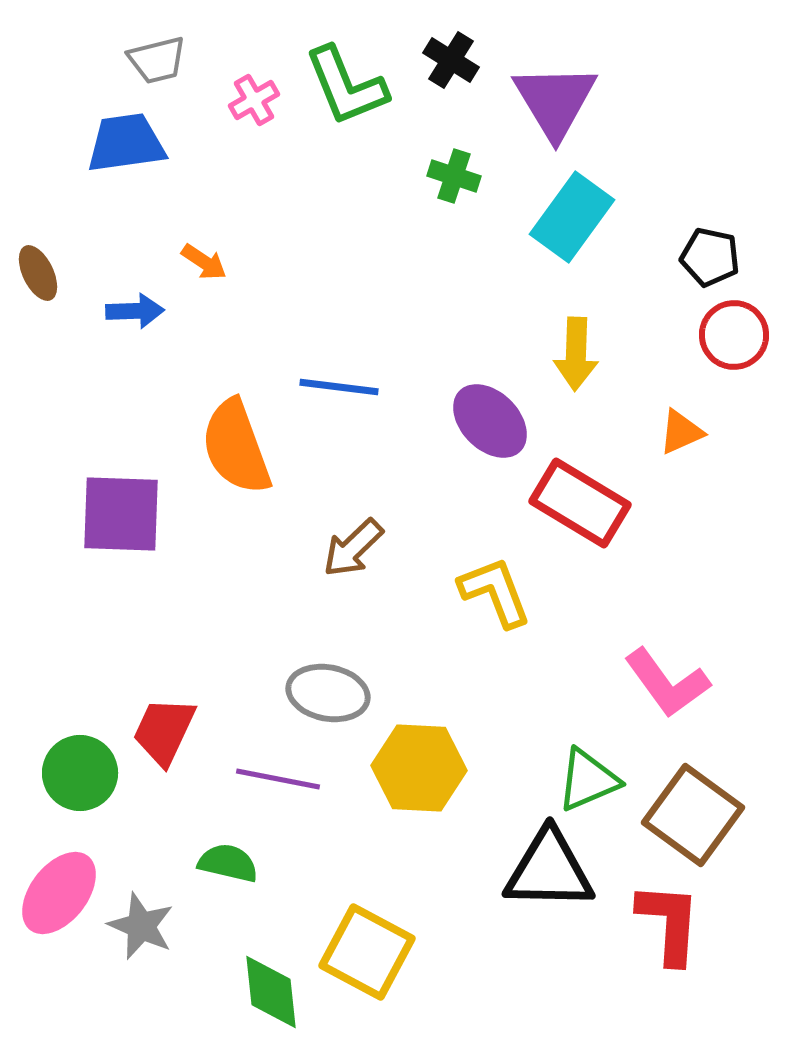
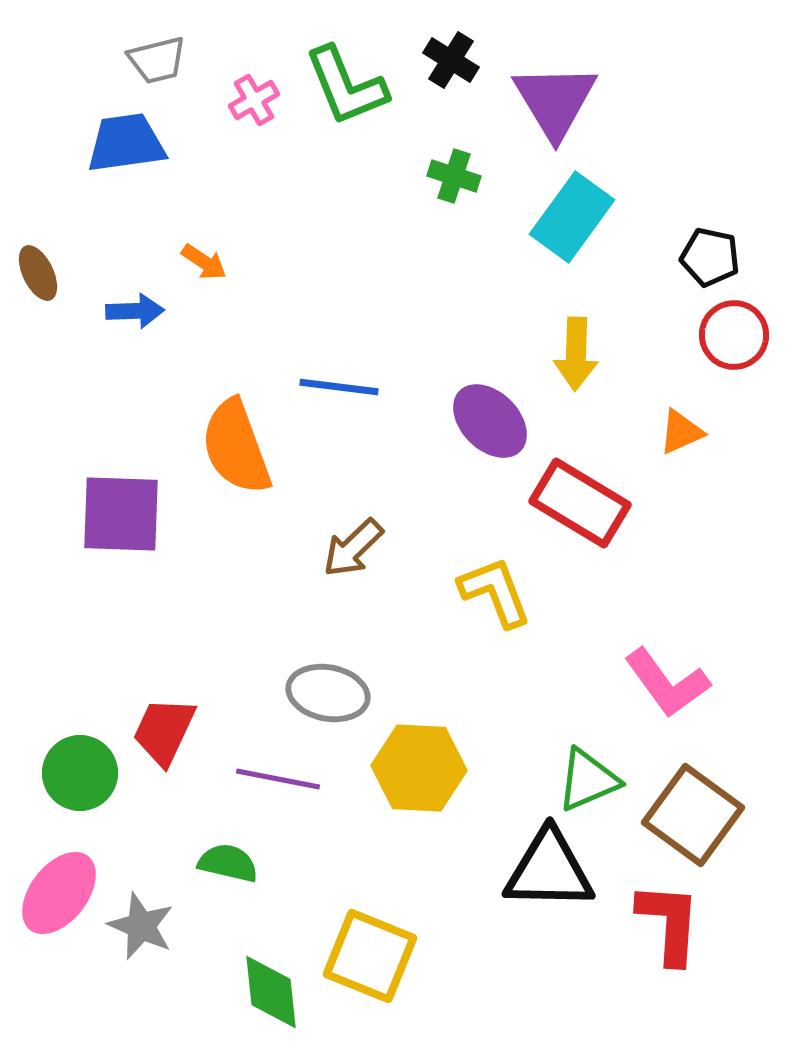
yellow square: moved 3 px right, 4 px down; rotated 6 degrees counterclockwise
